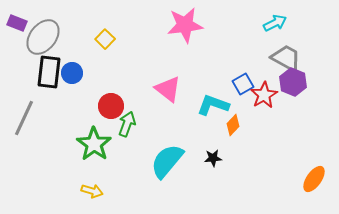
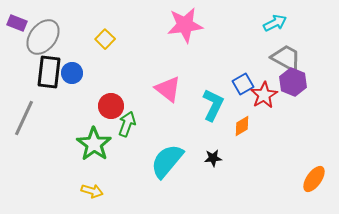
cyan L-shape: rotated 96 degrees clockwise
orange diamond: moved 9 px right, 1 px down; rotated 15 degrees clockwise
